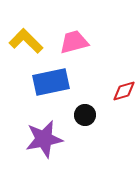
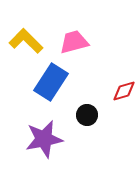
blue rectangle: rotated 45 degrees counterclockwise
black circle: moved 2 px right
